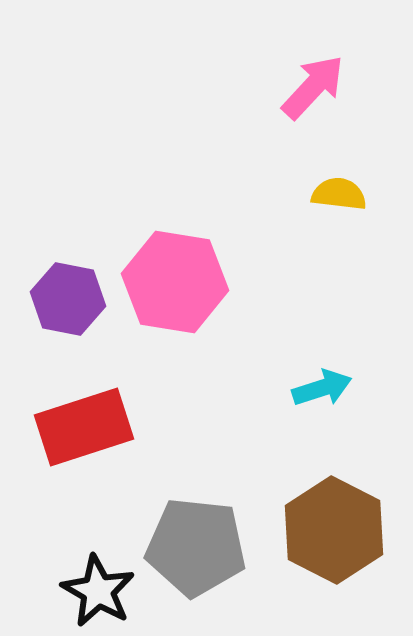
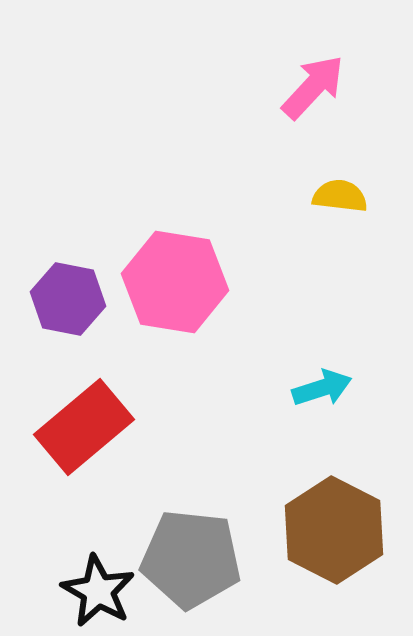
yellow semicircle: moved 1 px right, 2 px down
red rectangle: rotated 22 degrees counterclockwise
gray pentagon: moved 5 px left, 12 px down
